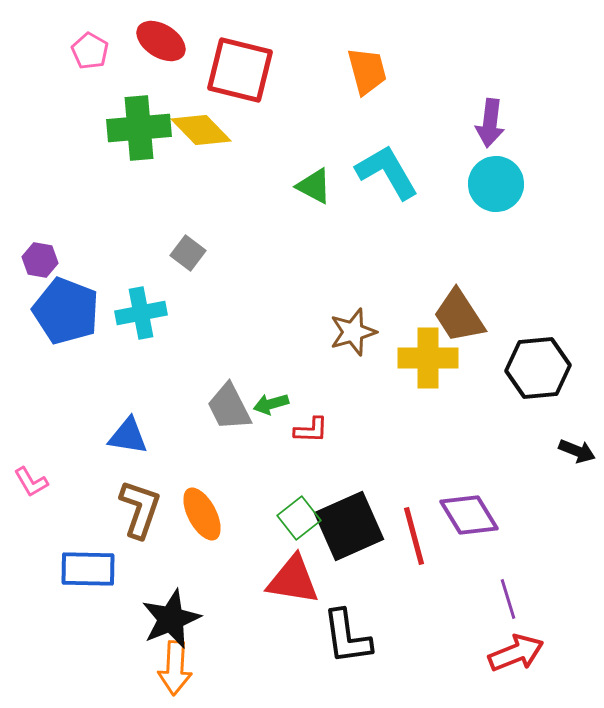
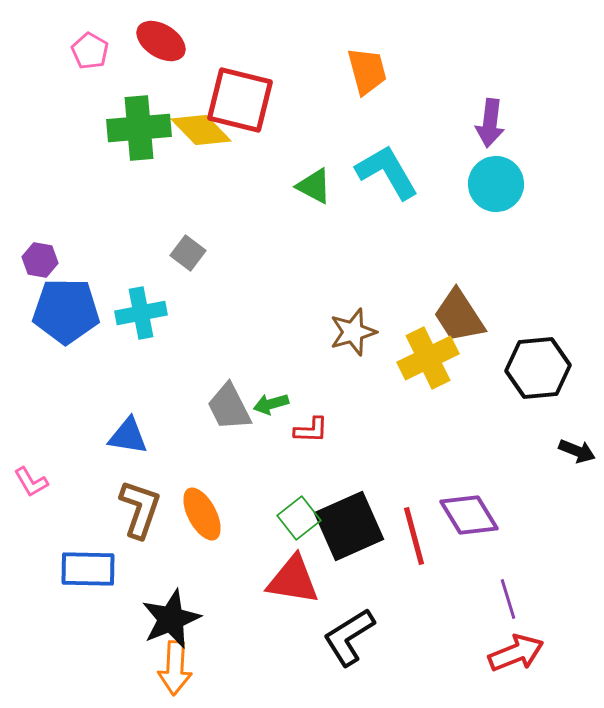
red square: moved 30 px down
blue pentagon: rotated 20 degrees counterclockwise
yellow cross: rotated 26 degrees counterclockwise
black L-shape: moved 2 px right; rotated 66 degrees clockwise
